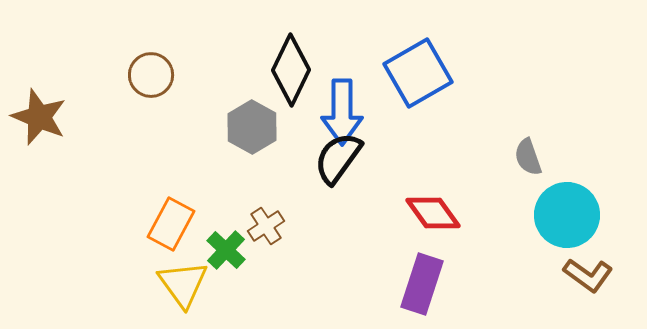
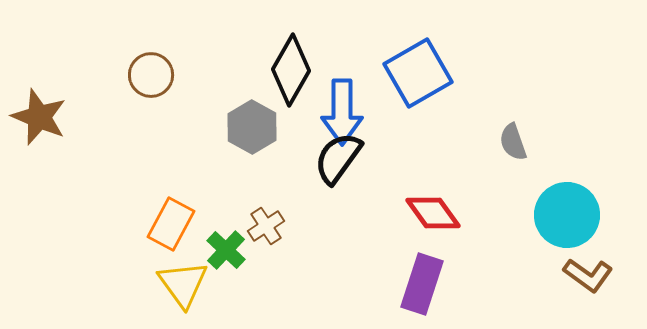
black diamond: rotated 4 degrees clockwise
gray semicircle: moved 15 px left, 15 px up
